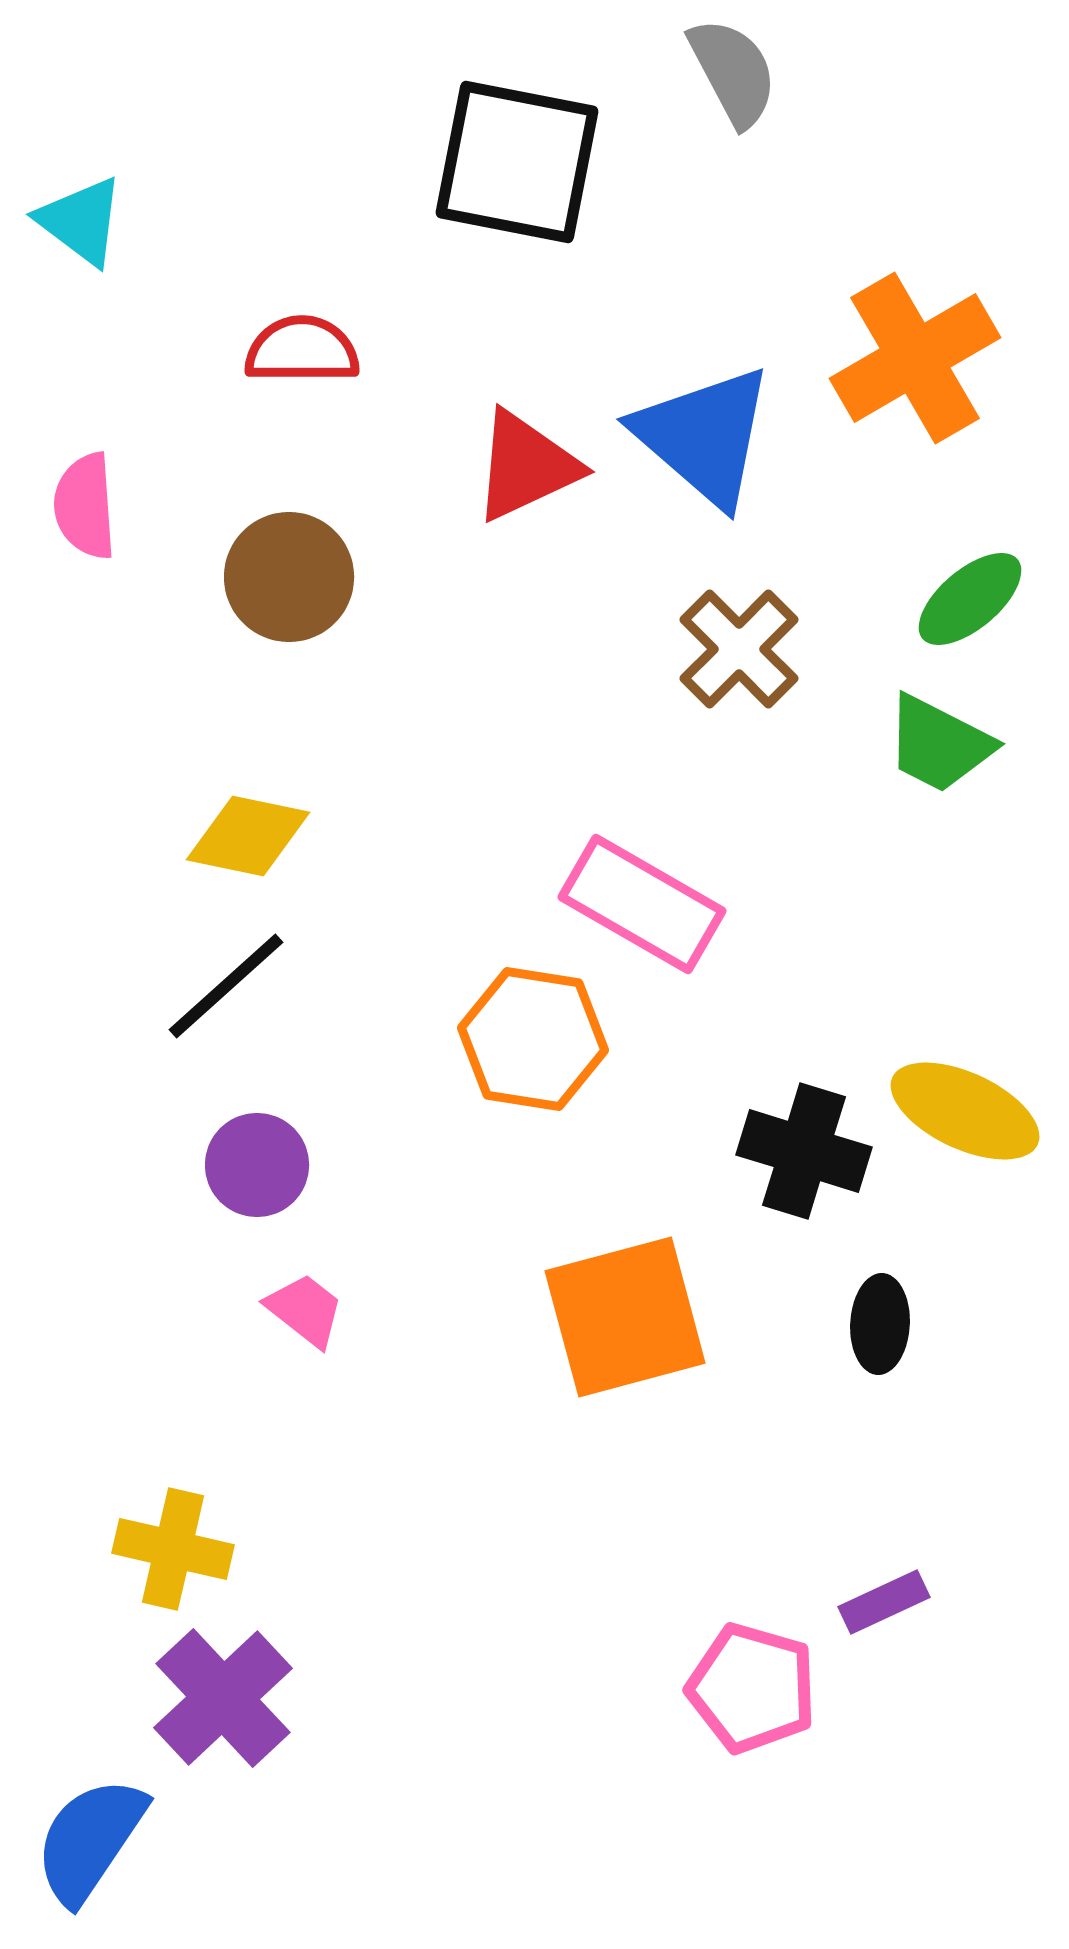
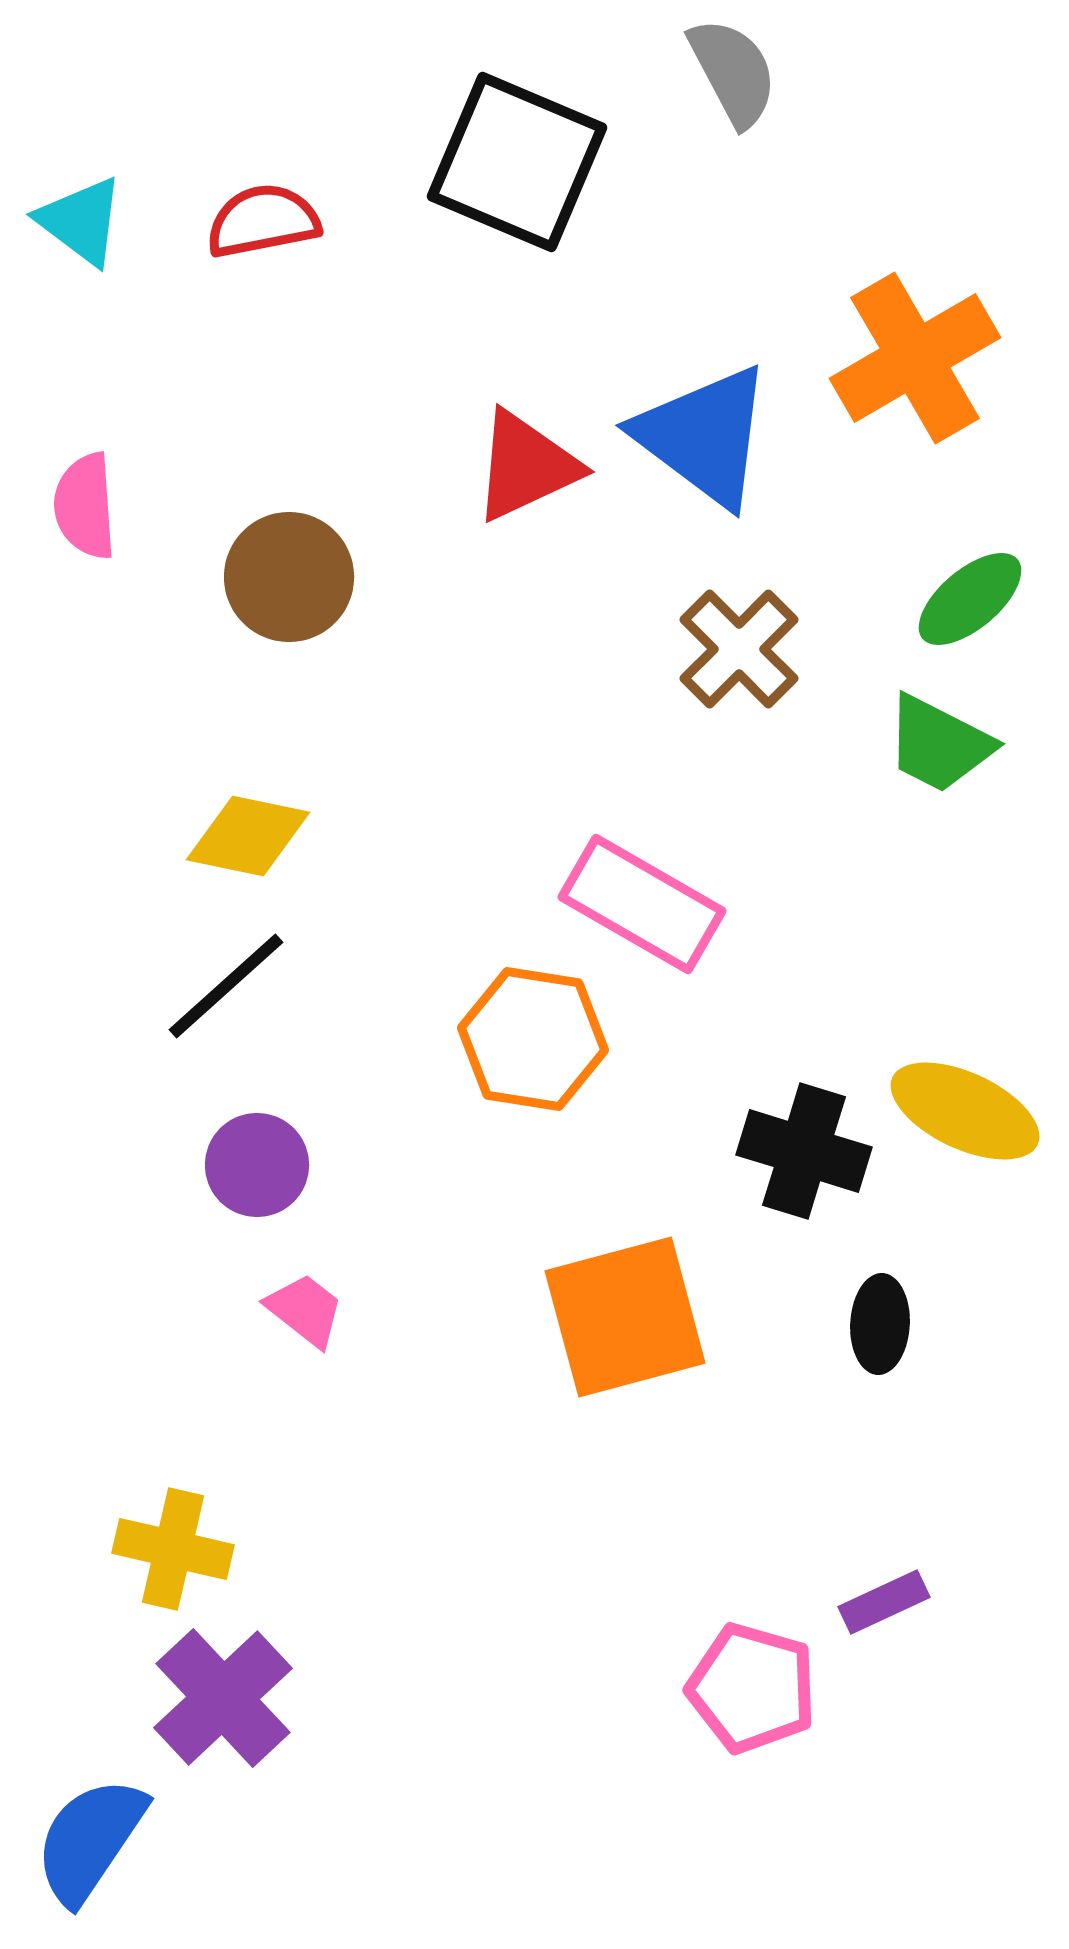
black square: rotated 12 degrees clockwise
red semicircle: moved 39 px left, 129 px up; rotated 11 degrees counterclockwise
blue triangle: rotated 4 degrees counterclockwise
